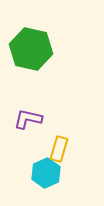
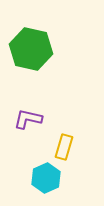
yellow rectangle: moved 5 px right, 2 px up
cyan hexagon: moved 5 px down
